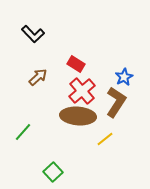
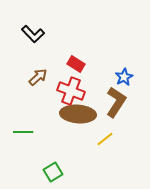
red cross: moved 11 px left; rotated 28 degrees counterclockwise
brown ellipse: moved 2 px up
green line: rotated 48 degrees clockwise
green square: rotated 12 degrees clockwise
